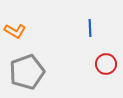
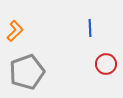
orange L-shape: rotated 75 degrees counterclockwise
